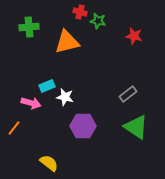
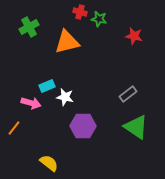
green star: moved 1 px right, 2 px up
green cross: rotated 24 degrees counterclockwise
